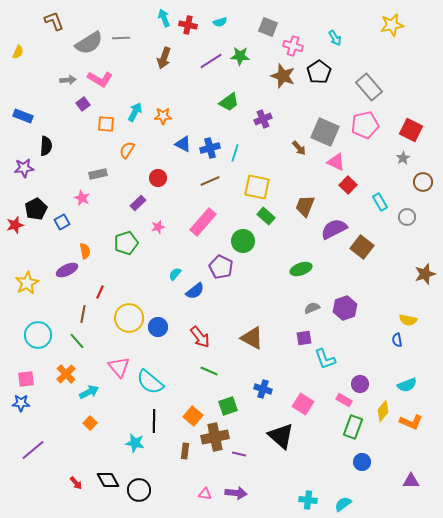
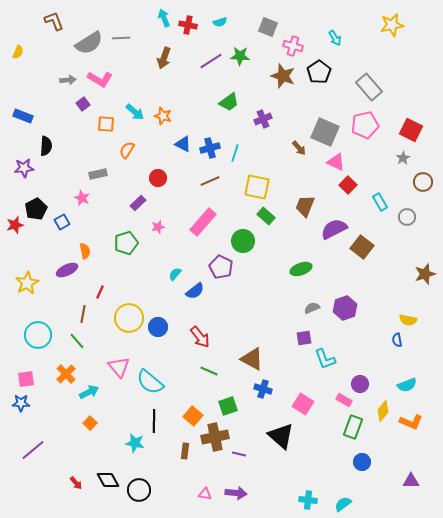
cyan arrow at (135, 112): rotated 102 degrees clockwise
orange star at (163, 116): rotated 18 degrees clockwise
brown triangle at (252, 338): moved 21 px down
